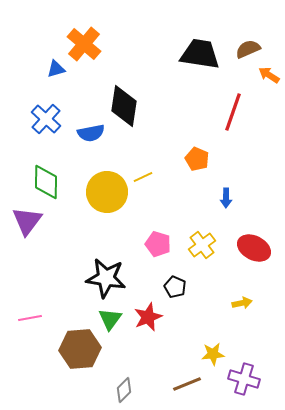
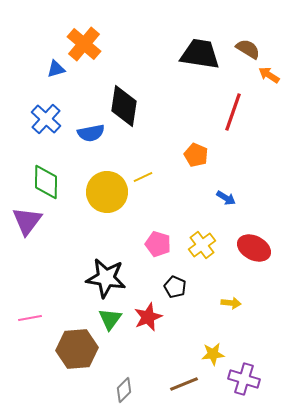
brown semicircle: rotated 55 degrees clockwise
orange pentagon: moved 1 px left, 4 px up
blue arrow: rotated 60 degrees counterclockwise
yellow arrow: moved 11 px left; rotated 18 degrees clockwise
brown hexagon: moved 3 px left
brown line: moved 3 px left
